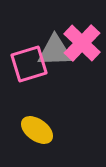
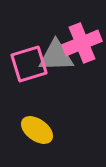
pink cross: rotated 24 degrees clockwise
gray triangle: moved 1 px right, 5 px down
